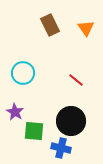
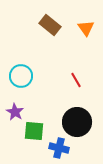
brown rectangle: rotated 25 degrees counterclockwise
cyan circle: moved 2 px left, 3 px down
red line: rotated 21 degrees clockwise
black circle: moved 6 px right, 1 px down
blue cross: moved 2 px left
